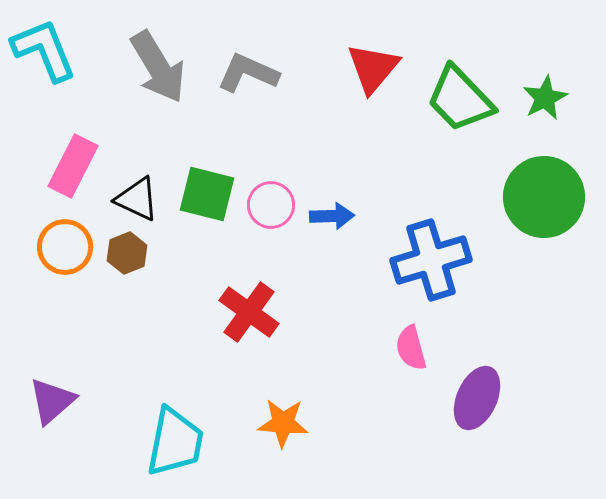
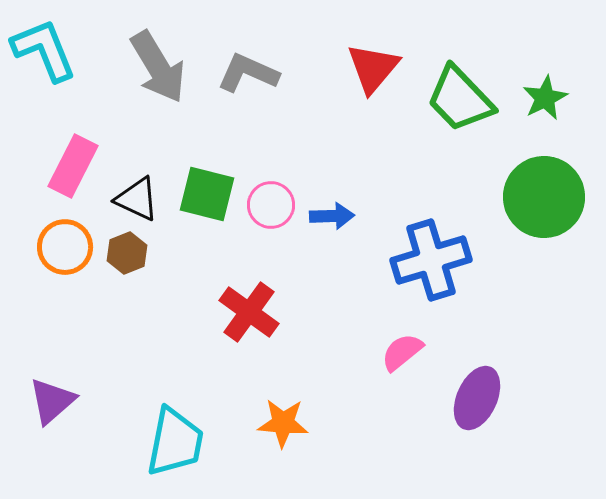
pink semicircle: moved 9 px left, 4 px down; rotated 66 degrees clockwise
